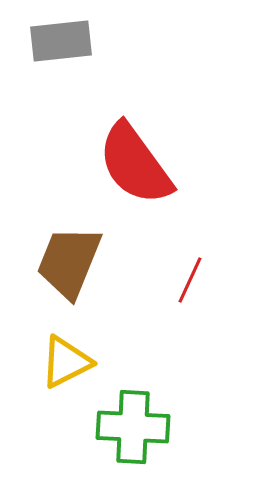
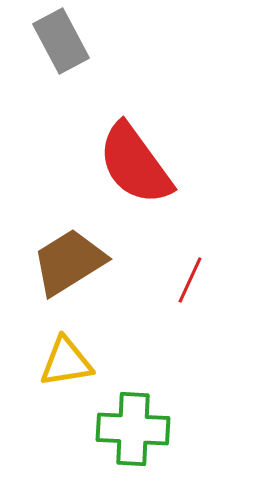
gray rectangle: rotated 68 degrees clockwise
brown trapezoid: rotated 36 degrees clockwise
yellow triangle: rotated 18 degrees clockwise
green cross: moved 2 px down
